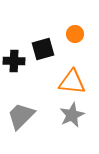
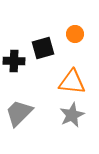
black square: moved 1 px up
gray trapezoid: moved 2 px left, 3 px up
